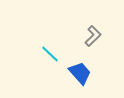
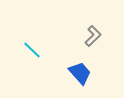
cyan line: moved 18 px left, 4 px up
